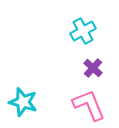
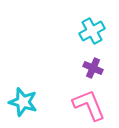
cyan cross: moved 9 px right
purple cross: rotated 18 degrees counterclockwise
